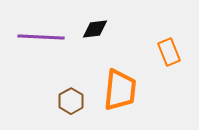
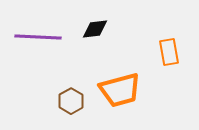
purple line: moved 3 px left
orange rectangle: rotated 12 degrees clockwise
orange trapezoid: rotated 69 degrees clockwise
